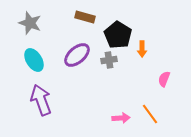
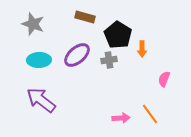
gray star: moved 3 px right, 1 px down
cyan ellipse: moved 5 px right; rotated 60 degrees counterclockwise
purple arrow: rotated 32 degrees counterclockwise
